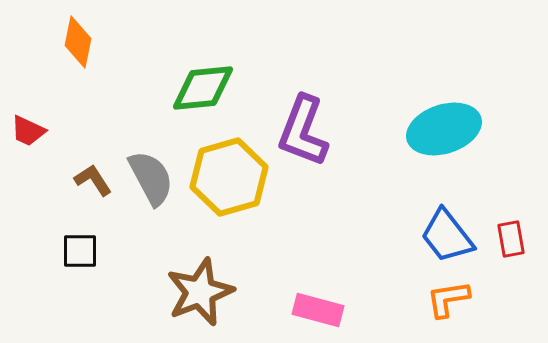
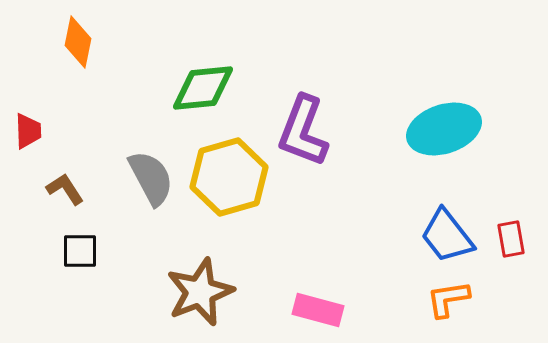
red trapezoid: rotated 117 degrees counterclockwise
brown L-shape: moved 28 px left, 9 px down
